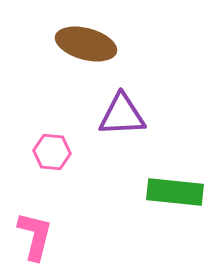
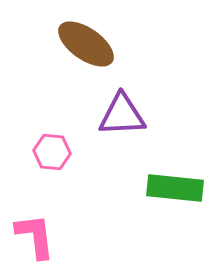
brown ellipse: rotated 20 degrees clockwise
green rectangle: moved 4 px up
pink L-shape: rotated 21 degrees counterclockwise
